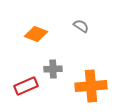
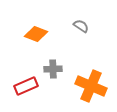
orange cross: rotated 28 degrees clockwise
